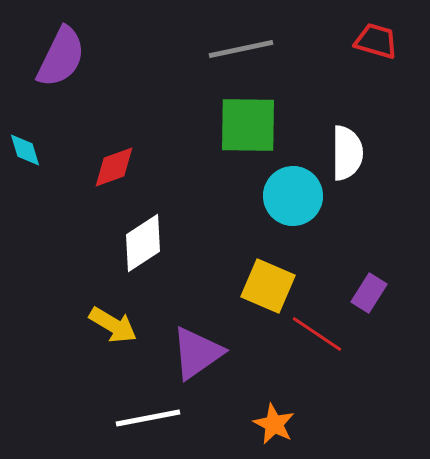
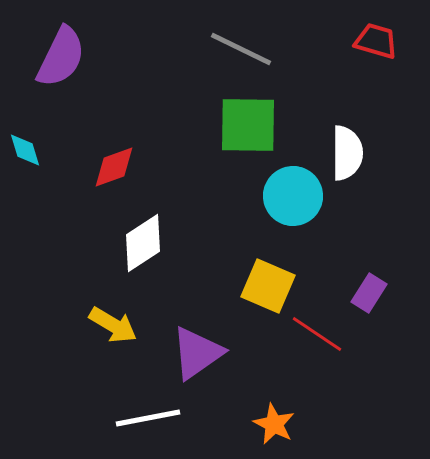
gray line: rotated 38 degrees clockwise
